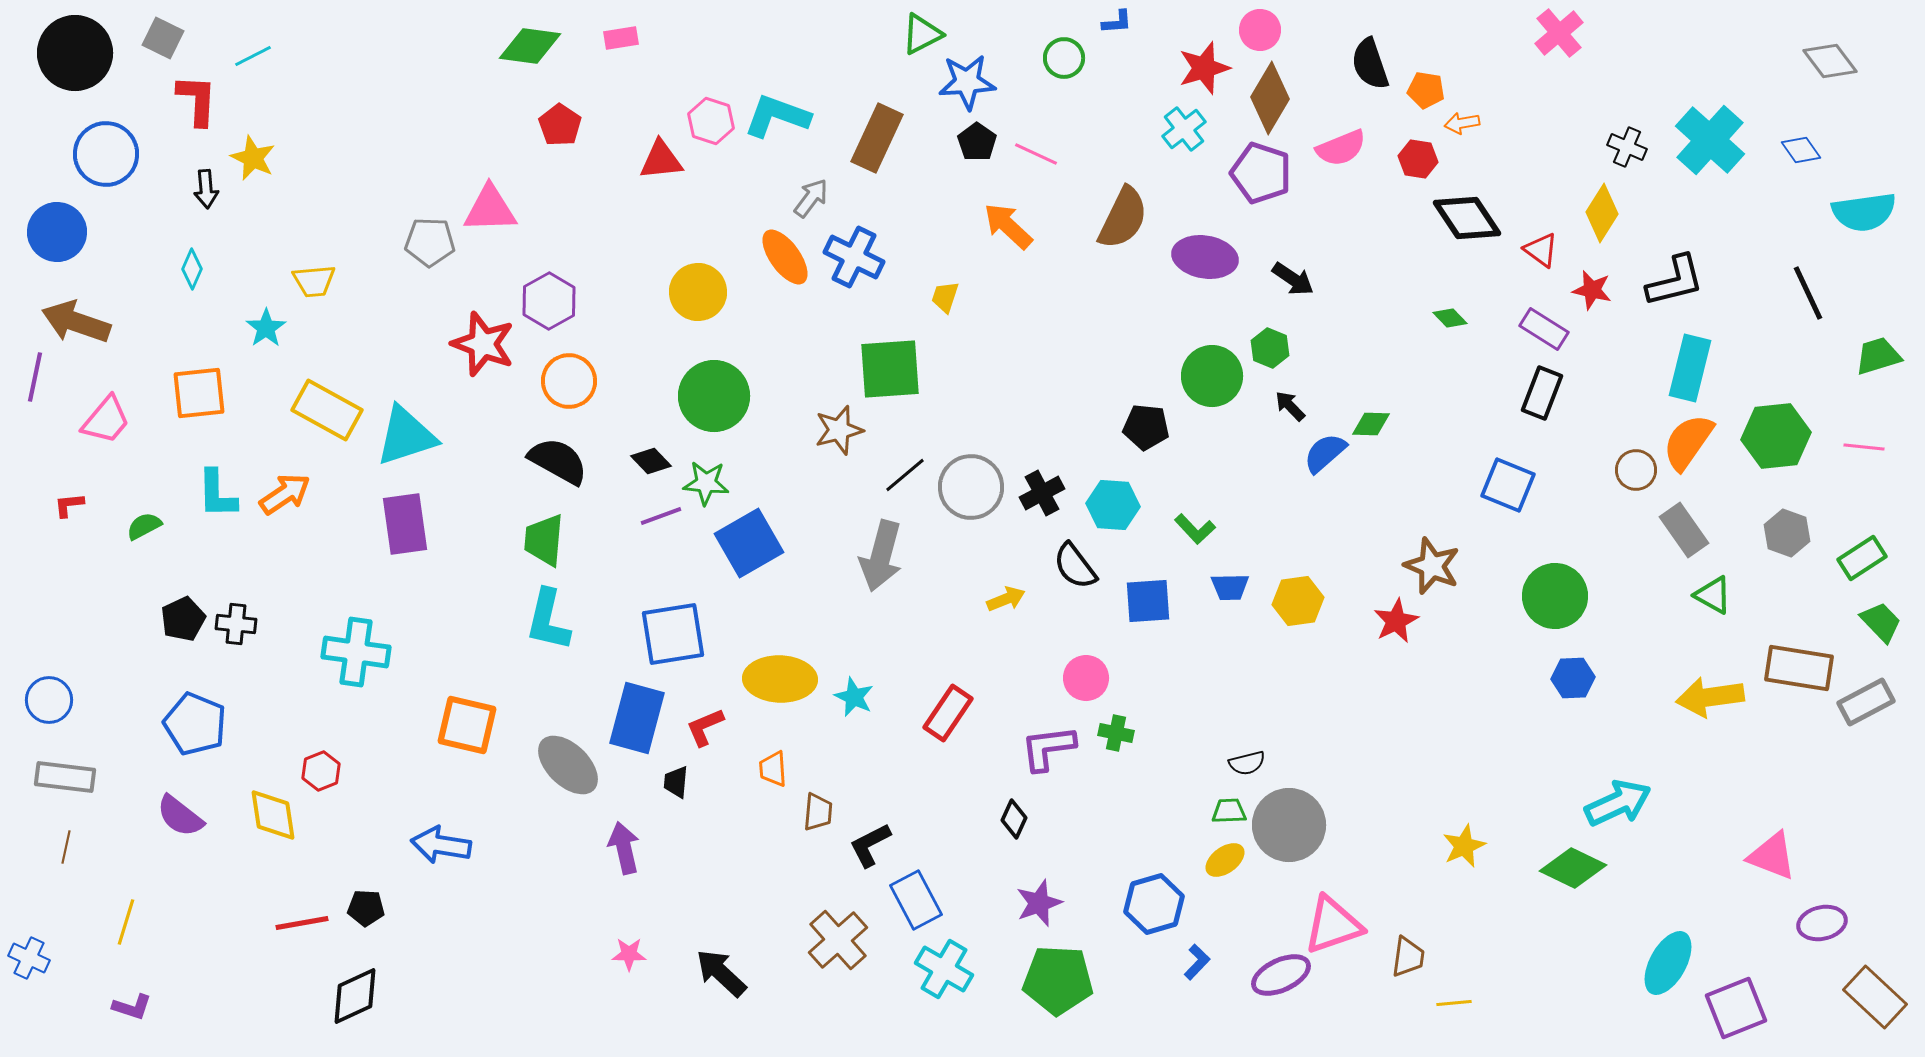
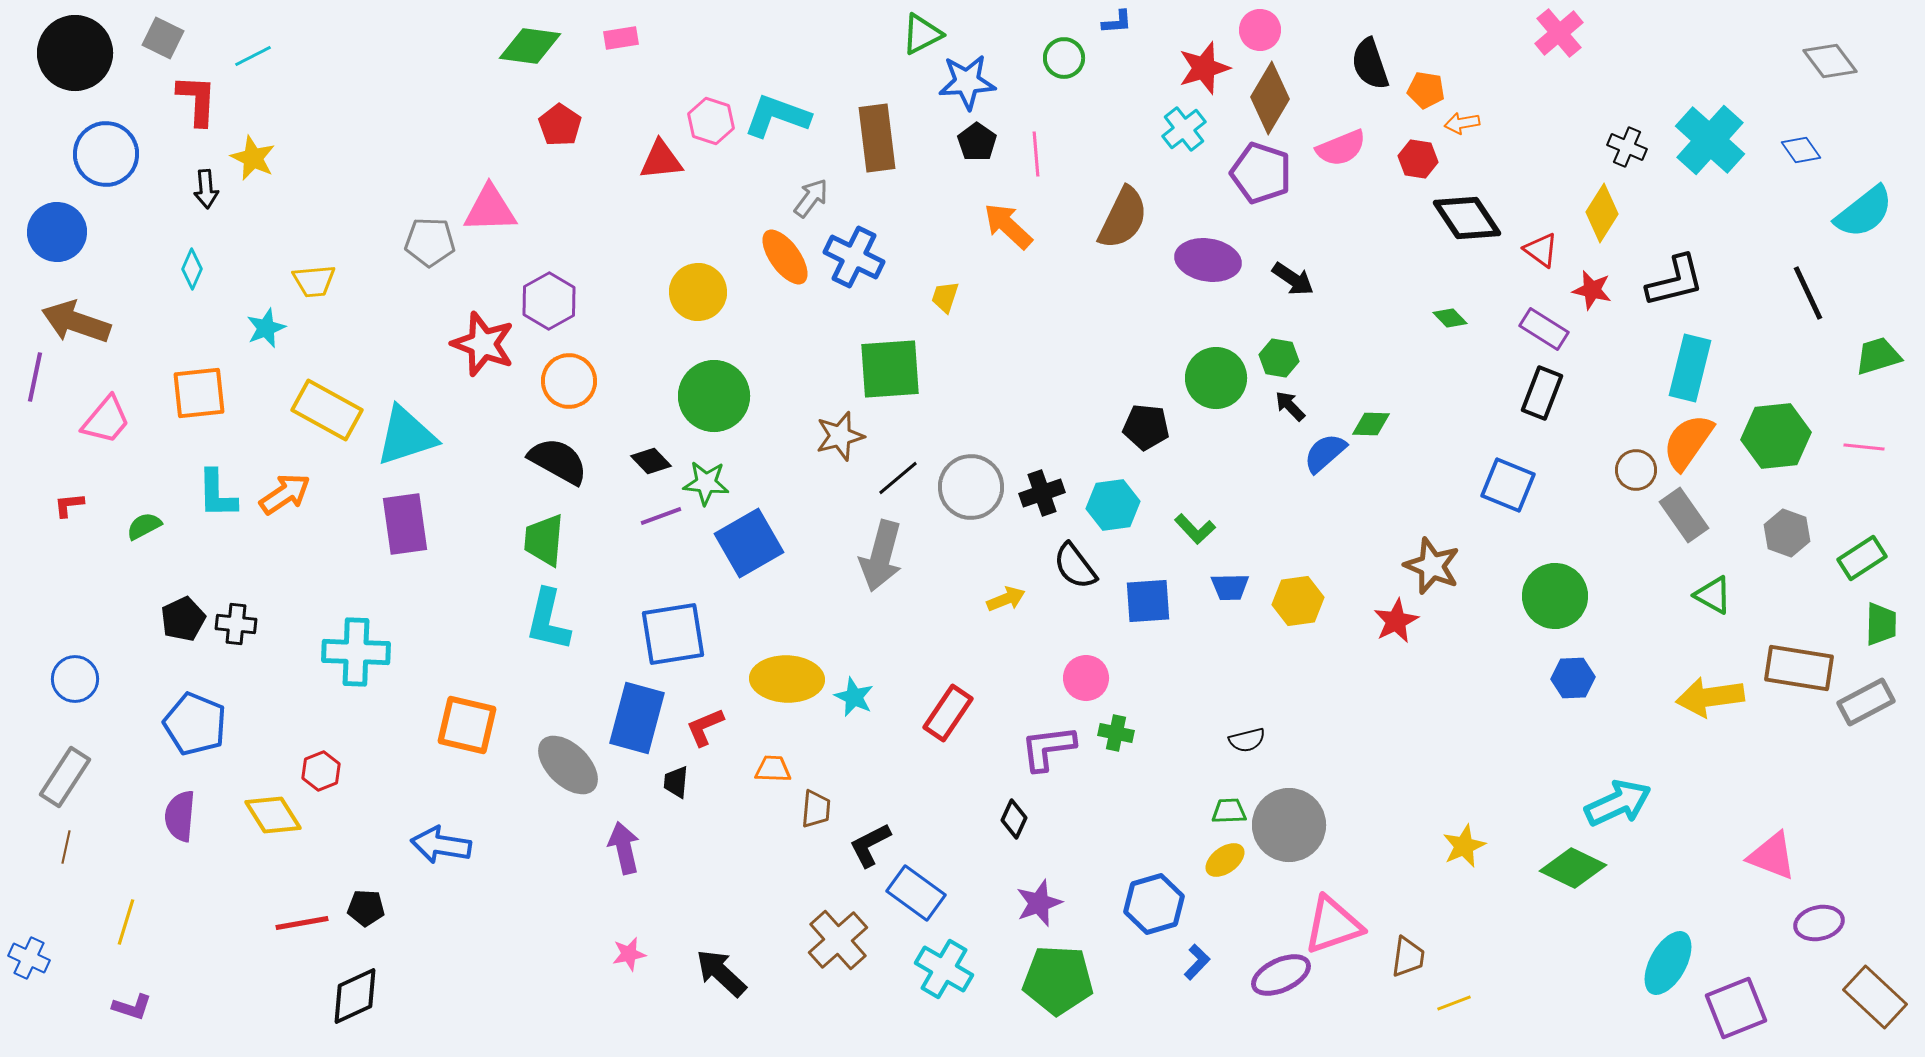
brown rectangle at (877, 138): rotated 32 degrees counterclockwise
pink line at (1036, 154): rotated 60 degrees clockwise
cyan semicircle at (1864, 212): rotated 30 degrees counterclockwise
purple ellipse at (1205, 257): moved 3 px right, 3 px down
cyan star at (266, 328): rotated 12 degrees clockwise
green hexagon at (1270, 348): moved 9 px right, 10 px down; rotated 12 degrees counterclockwise
green circle at (1212, 376): moved 4 px right, 2 px down
brown star at (839, 430): moved 1 px right, 6 px down
black line at (905, 475): moved 7 px left, 3 px down
black cross at (1042, 493): rotated 9 degrees clockwise
cyan hexagon at (1113, 505): rotated 12 degrees counterclockwise
gray rectangle at (1684, 530): moved 15 px up
green trapezoid at (1881, 622): moved 2 px down; rotated 45 degrees clockwise
cyan cross at (356, 652): rotated 6 degrees counterclockwise
yellow ellipse at (780, 679): moved 7 px right
blue circle at (49, 700): moved 26 px right, 21 px up
black semicircle at (1247, 763): moved 23 px up
orange trapezoid at (773, 769): rotated 96 degrees clockwise
gray rectangle at (65, 777): rotated 64 degrees counterclockwise
brown trapezoid at (818, 812): moved 2 px left, 3 px up
yellow diamond at (273, 815): rotated 24 degrees counterclockwise
purple semicircle at (180, 816): rotated 57 degrees clockwise
blue rectangle at (916, 900): moved 7 px up; rotated 26 degrees counterclockwise
purple ellipse at (1822, 923): moved 3 px left
pink star at (629, 954): rotated 12 degrees counterclockwise
yellow line at (1454, 1003): rotated 16 degrees counterclockwise
